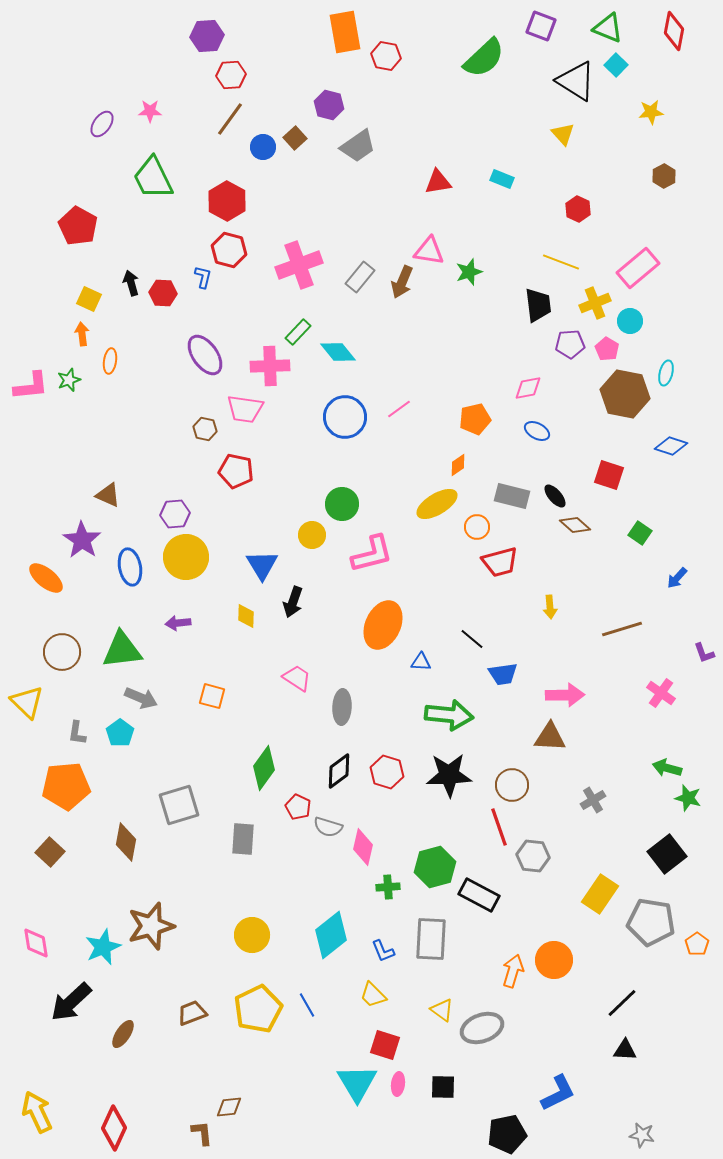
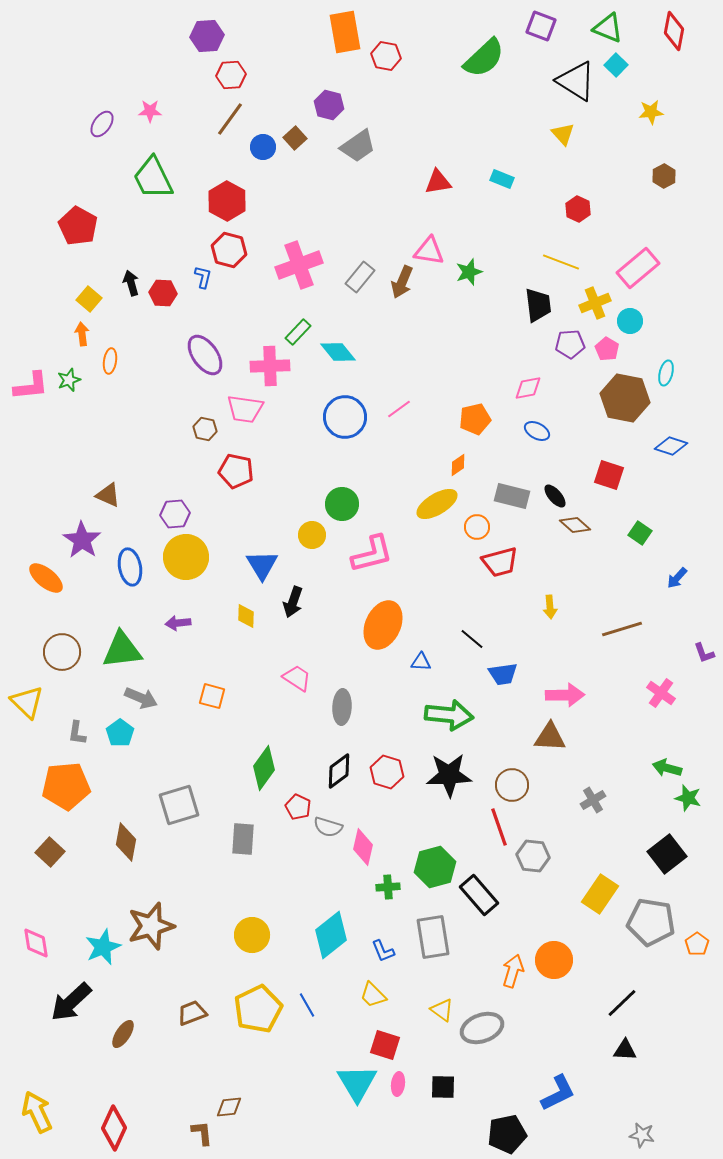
yellow square at (89, 299): rotated 15 degrees clockwise
brown hexagon at (625, 394): moved 4 px down
black rectangle at (479, 895): rotated 21 degrees clockwise
gray rectangle at (431, 939): moved 2 px right, 2 px up; rotated 12 degrees counterclockwise
